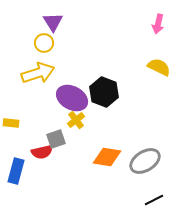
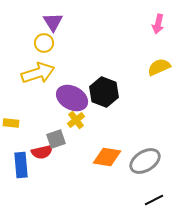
yellow semicircle: rotated 50 degrees counterclockwise
blue rectangle: moved 5 px right, 6 px up; rotated 20 degrees counterclockwise
